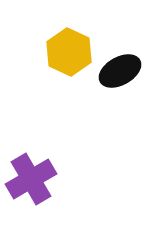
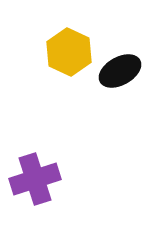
purple cross: moved 4 px right; rotated 12 degrees clockwise
